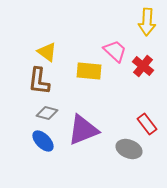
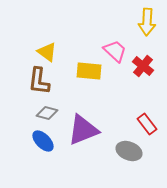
gray ellipse: moved 2 px down
